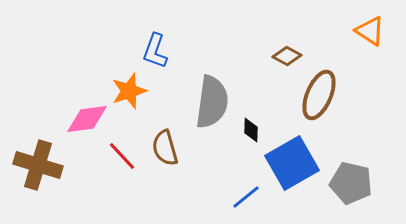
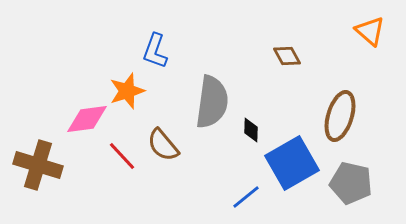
orange triangle: rotated 8 degrees clockwise
brown diamond: rotated 32 degrees clockwise
orange star: moved 2 px left
brown ellipse: moved 21 px right, 21 px down; rotated 6 degrees counterclockwise
brown semicircle: moved 2 px left, 3 px up; rotated 24 degrees counterclockwise
